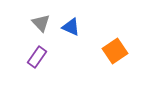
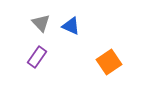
blue triangle: moved 1 px up
orange square: moved 6 px left, 11 px down
